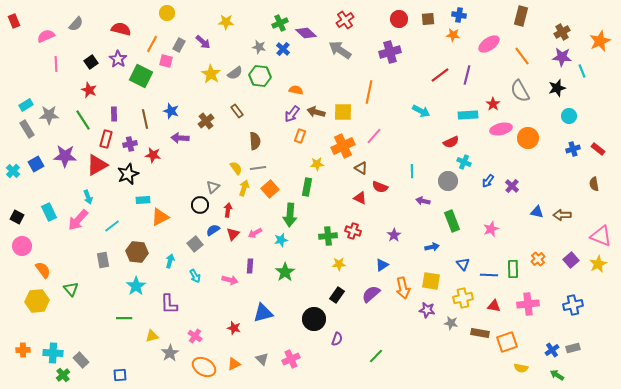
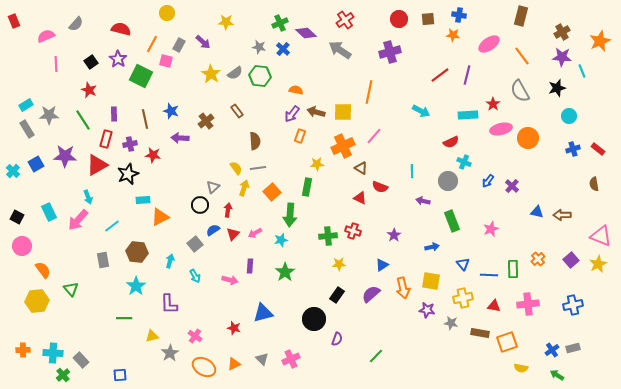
orange square at (270, 189): moved 2 px right, 3 px down
